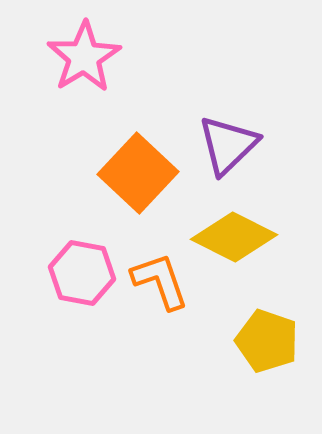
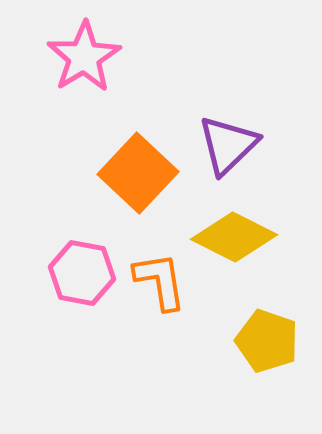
orange L-shape: rotated 10 degrees clockwise
